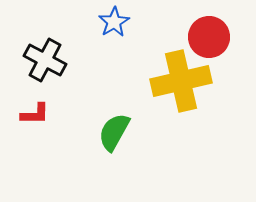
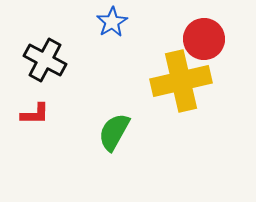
blue star: moved 2 px left
red circle: moved 5 px left, 2 px down
